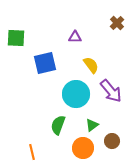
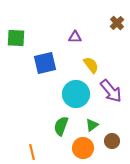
green semicircle: moved 3 px right, 1 px down
